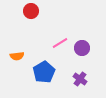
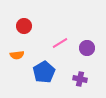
red circle: moved 7 px left, 15 px down
purple circle: moved 5 px right
orange semicircle: moved 1 px up
purple cross: rotated 24 degrees counterclockwise
